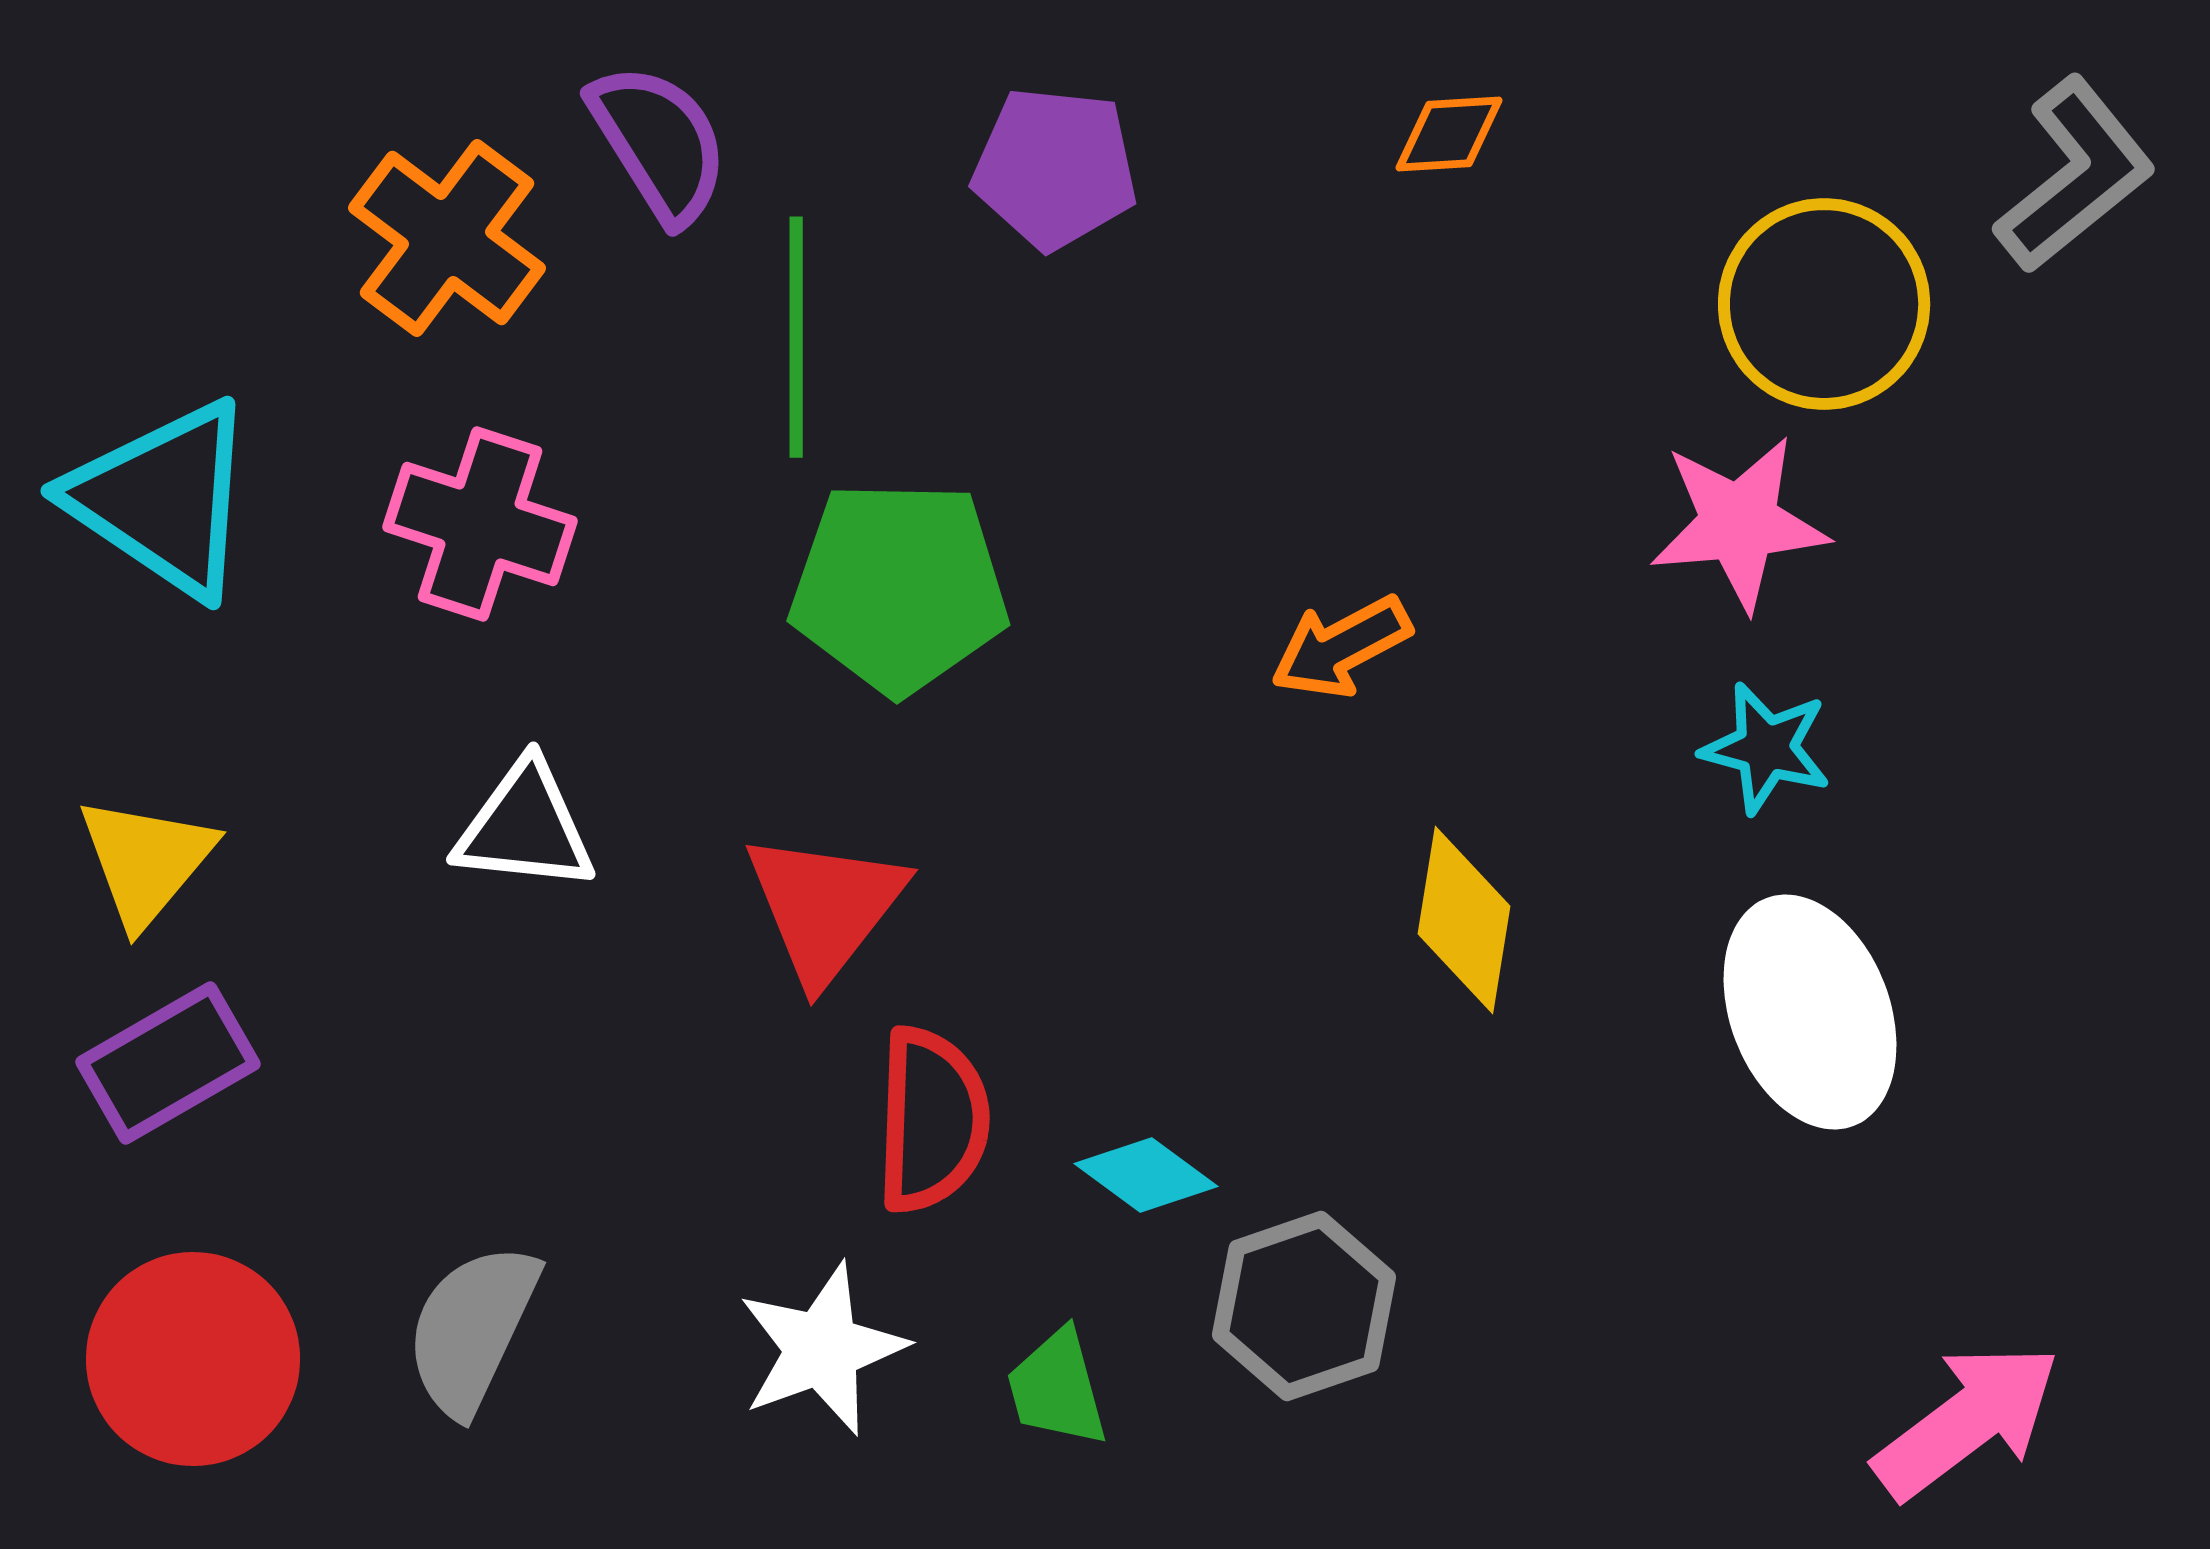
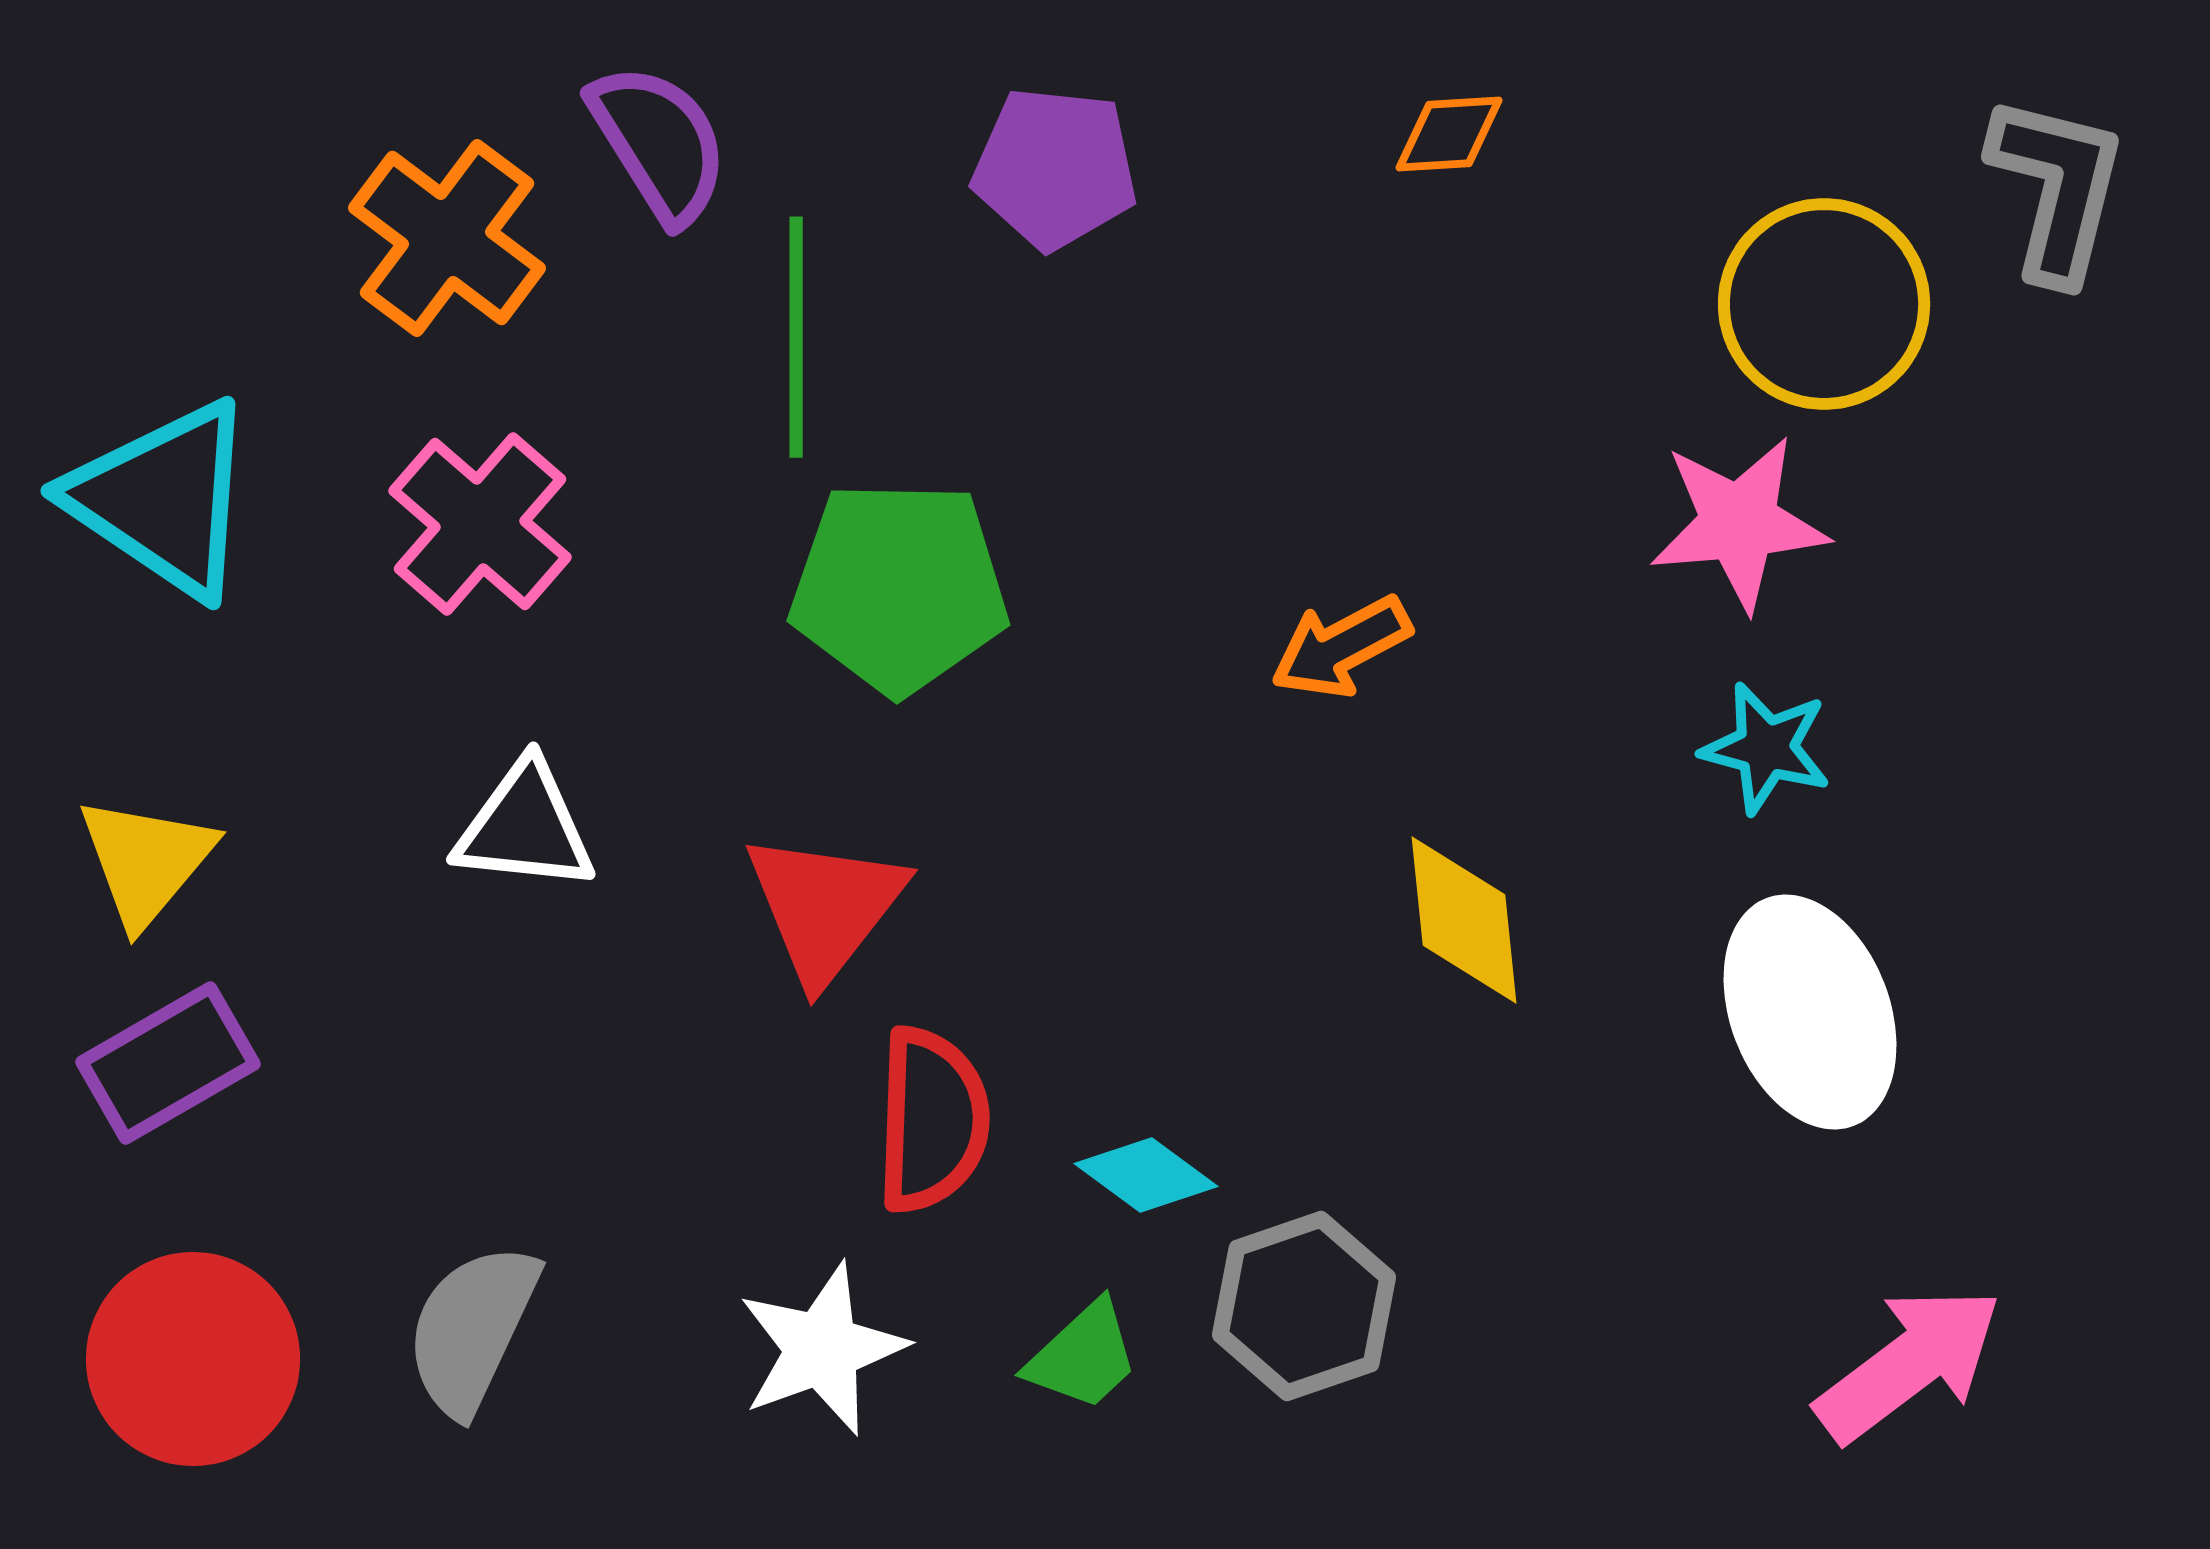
gray L-shape: moved 18 px left, 13 px down; rotated 37 degrees counterclockwise
pink cross: rotated 23 degrees clockwise
yellow diamond: rotated 15 degrees counterclockwise
green trapezoid: moved 26 px right, 32 px up; rotated 118 degrees counterclockwise
pink arrow: moved 58 px left, 57 px up
